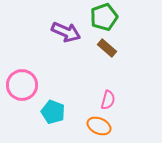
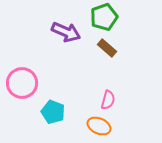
pink circle: moved 2 px up
